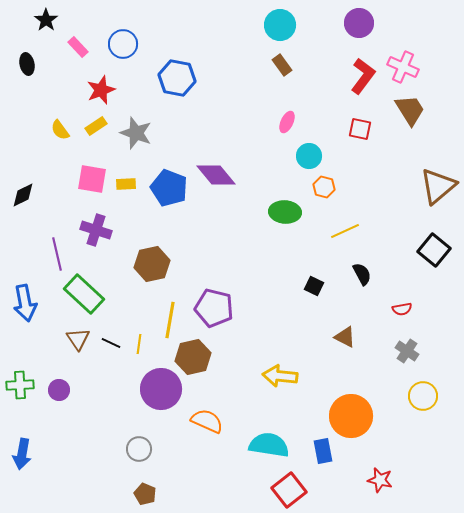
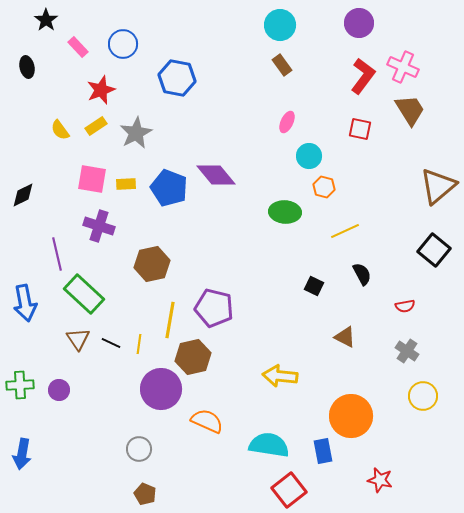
black ellipse at (27, 64): moved 3 px down
gray star at (136, 133): rotated 24 degrees clockwise
purple cross at (96, 230): moved 3 px right, 4 px up
red semicircle at (402, 309): moved 3 px right, 3 px up
